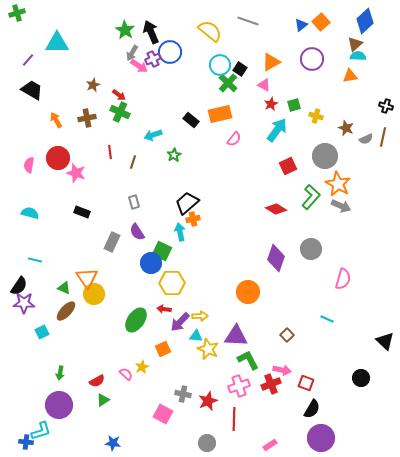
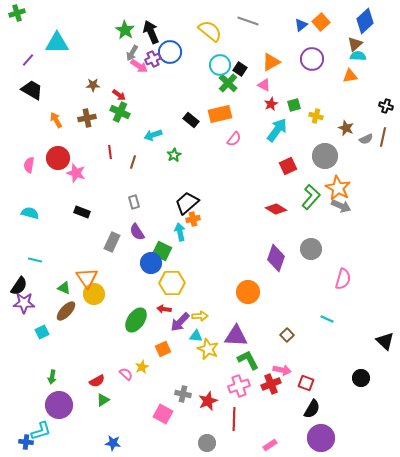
brown star at (93, 85): rotated 24 degrees clockwise
orange star at (338, 184): moved 4 px down
green arrow at (60, 373): moved 8 px left, 4 px down
